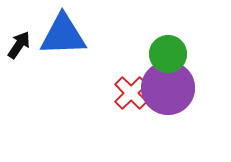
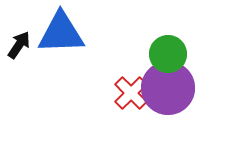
blue triangle: moved 2 px left, 2 px up
